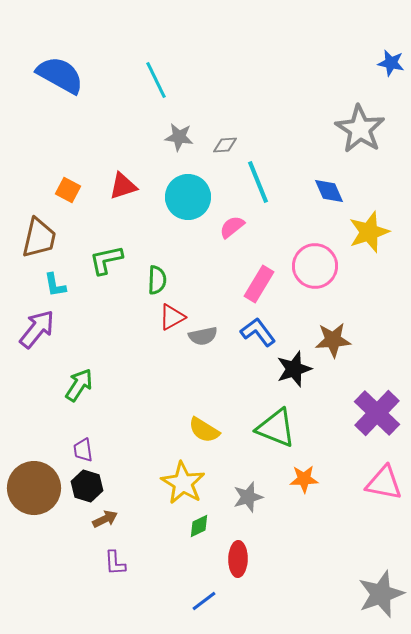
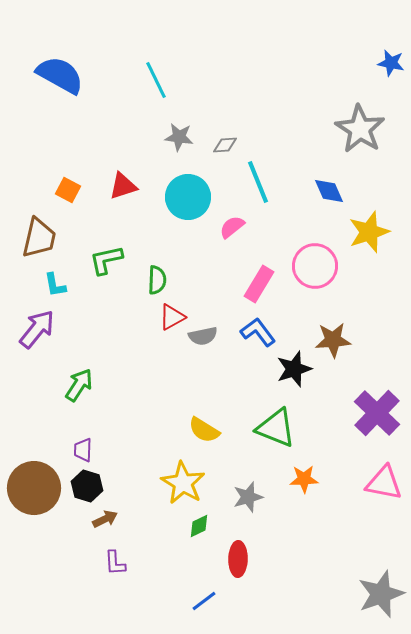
purple trapezoid at (83, 450): rotated 10 degrees clockwise
